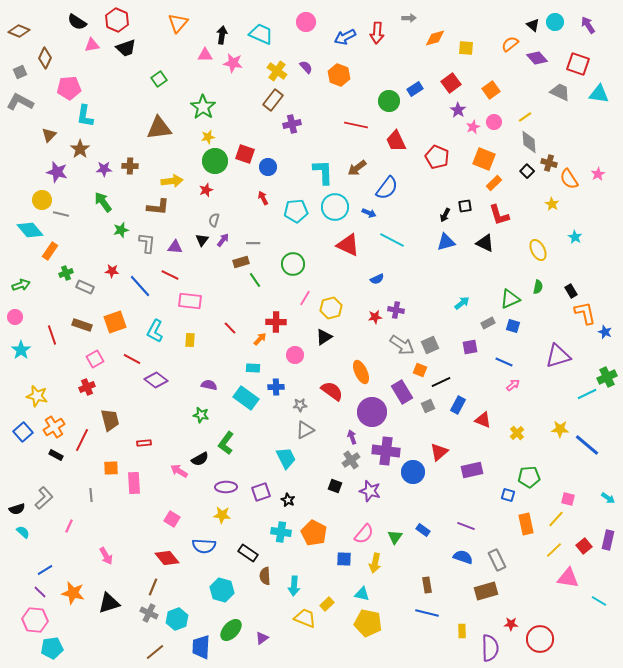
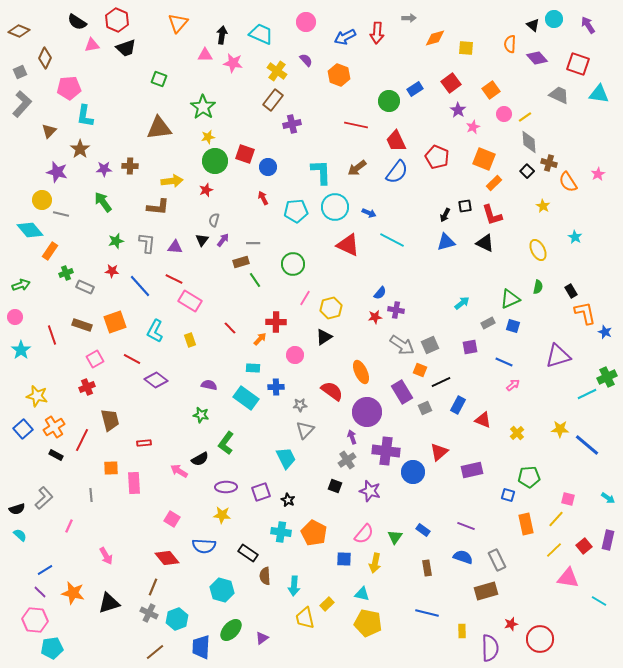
cyan circle at (555, 22): moved 1 px left, 3 px up
orange semicircle at (510, 44): rotated 48 degrees counterclockwise
purple semicircle at (306, 67): moved 7 px up
green square at (159, 79): rotated 35 degrees counterclockwise
gray trapezoid at (560, 92): moved 1 px left, 3 px down
gray L-shape at (20, 102): moved 2 px right, 2 px down; rotated 104 degrees clockwise
pink circle at (494, 122): moved 10 px right, 8 px up
brown triangle at (49, 135): moved 4 px up
cyan L-shape at (323, 172): moved 2 px left
orange semicircle at (569, 179): moved 1 px left, 3 px down
blue semicircle at (387, 188): moved 10 px right, 16 px up
yellow star at (552, 204): moved 9 px left, 2 px down
red L-shape at (499, 215): moved 7 px left
green star at (121, 230): moved 5 px left, 11 px down
red line at (170, 275): moved 4 px right, 4 px down
blue semicircle at (377, 279): moved 3 px right, 14 px down; rotated 24 degrees counterclockwise
pink rectangle at (190, 301): rotated 25 degrees clockwise
yellow rectangle at (190, 340): rotated 24 degrees counterclockwise
gray square at (428, 406): moved 3 px left, 2 px down
purple circle at (372, 412): moved 5 px left
gray triangle at (305, 430): rotated 18 degrees counterclockwise
blue square at (23, 432): moved 3 px up
gray cross at (351, 460): moved 4 px left
cyan semicircle at (23, 532): moved 3 px left, 3 px down
brown rectangle at (427, 585): moved 17 px up
yellow trapezoid at (305, 618): rotated 125 degrees counterclockwise
red star at (511, 624): rotated 16 degrees counterclockwise
